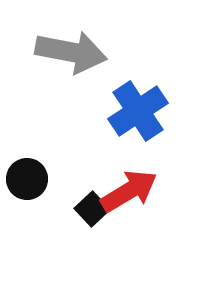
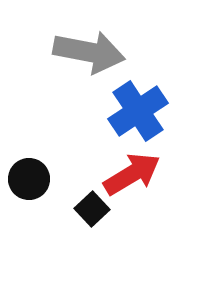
gray arrow: moved 18 px right
black circle: moved 2 px right
red arrow: moved 3 px right, 17 px up
